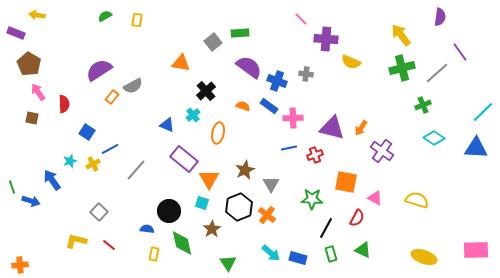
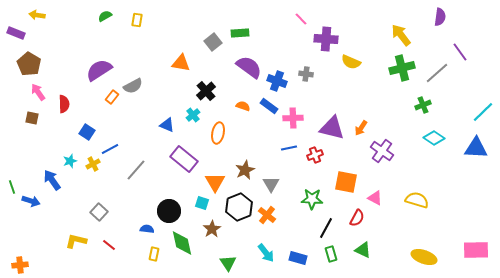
orange triangle at (209, 179): moved 6 px right, 3 px down
cyan arrow at (271, 253): moved 5 px left; rotated 12 degrees clockwise
